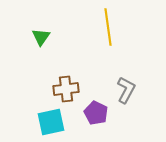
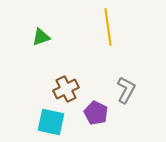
green triangle: rotated 36 degrees clockwise
brown cross: rotated 20 degrees counterclockwise
cyan square: rotated 24 degrees clockwise
